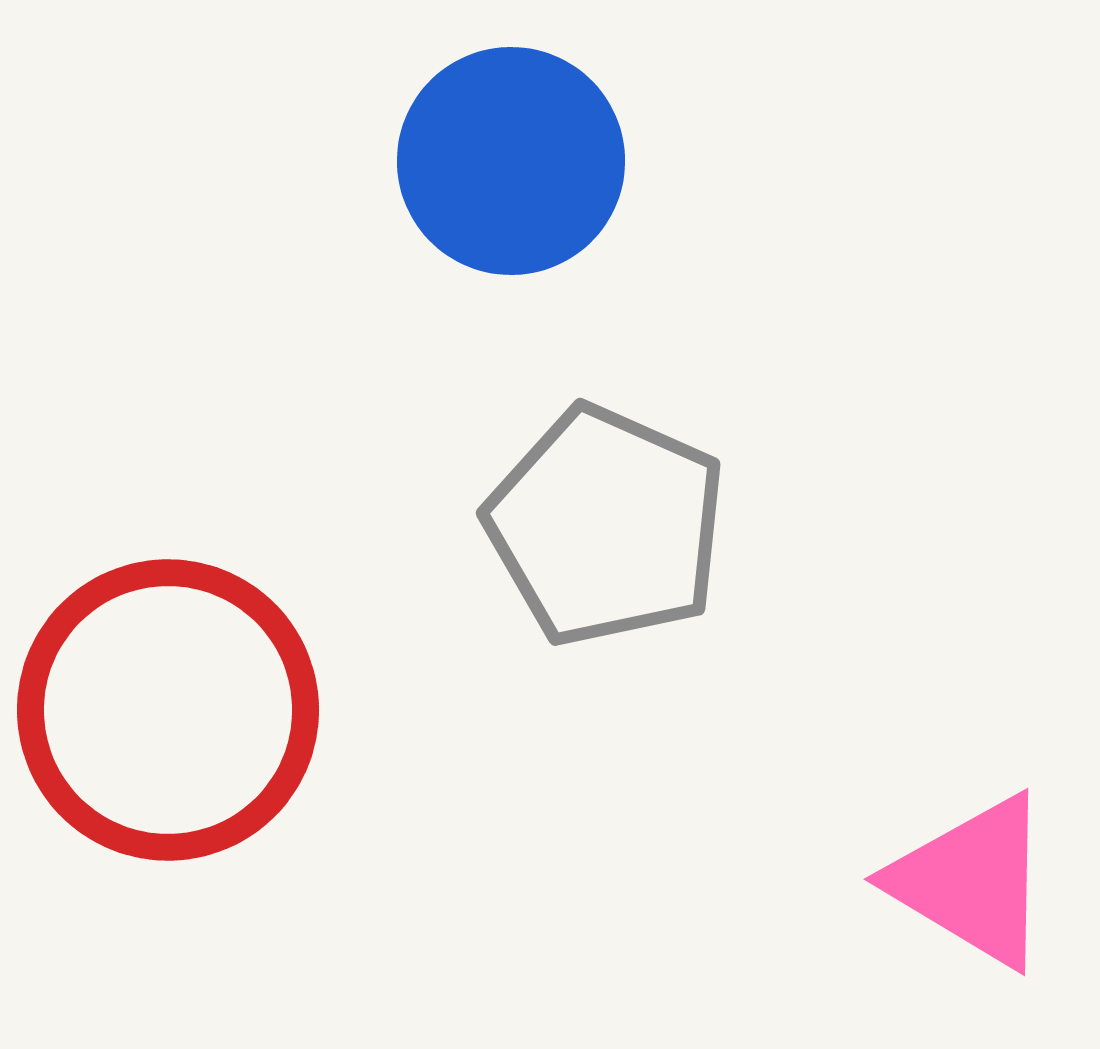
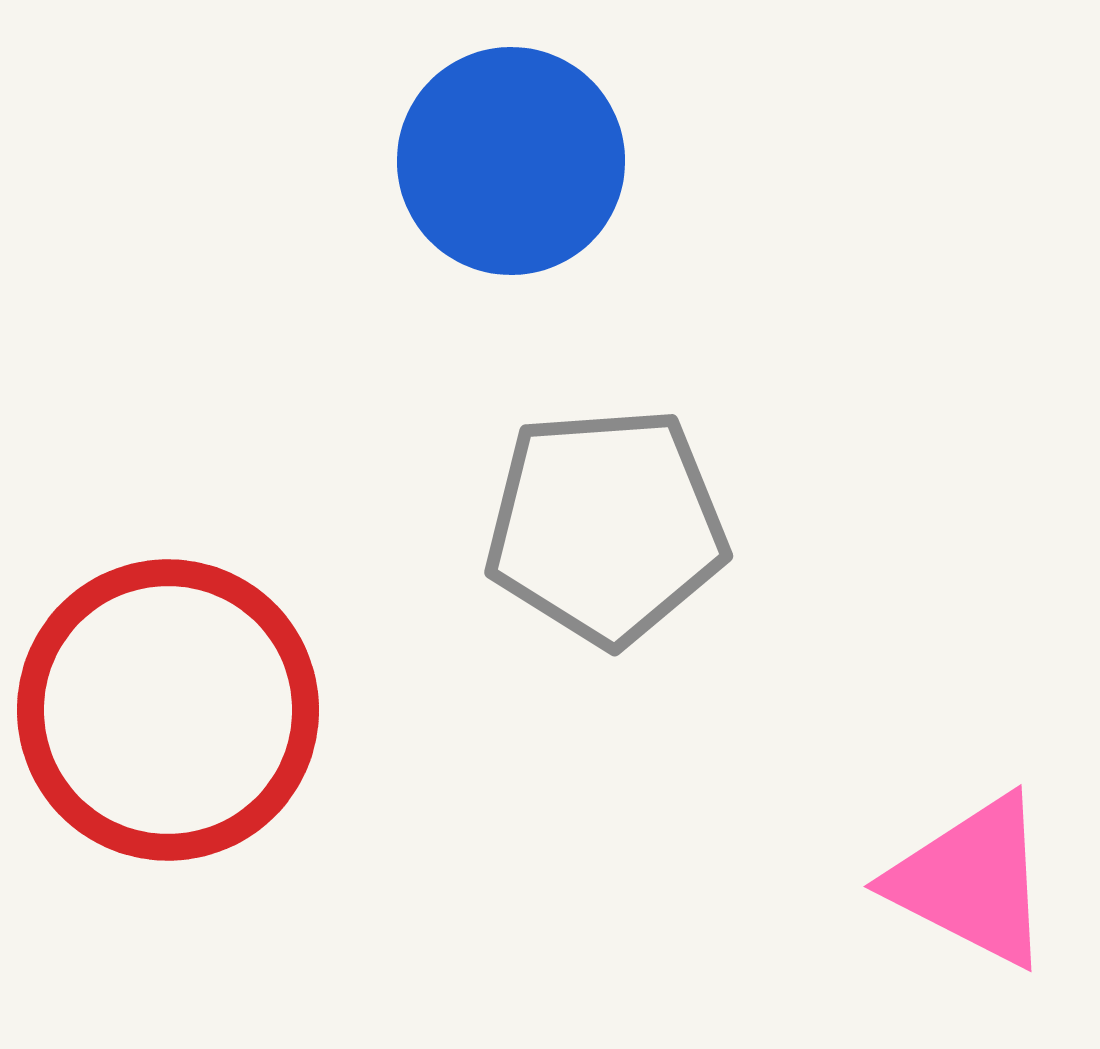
gray pentagon: rotated 28 degrees counterclockwise
pink triangle: rotated 4 degrees counterclockwise
